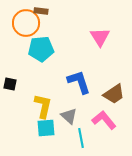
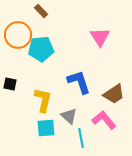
brown rectangle: rotated 40 degrees clockwise
orange circle: moved 8 px left, 12 px down
yellow L-shape: moved 6 px up
